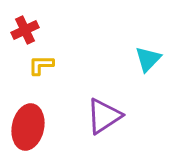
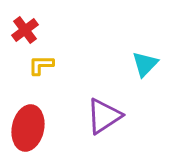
red cross: rotated 12 degrees counterclockwise
cyan triangle: moved 3 px left, 5 px down
red ellipse: moved 1 px down
